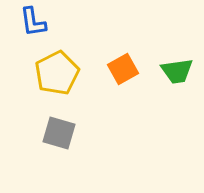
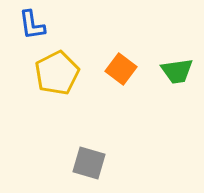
blue L-shape: moved 1 px left, 3 px down
orange square: moved 2 px left; rotated 24 degrees counterclockwise
gray square: moved 30 px right, 30 px down
